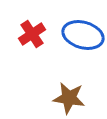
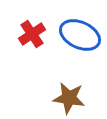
blue ellipse: moved 3 px left; rotated 9 degrees clockwise
